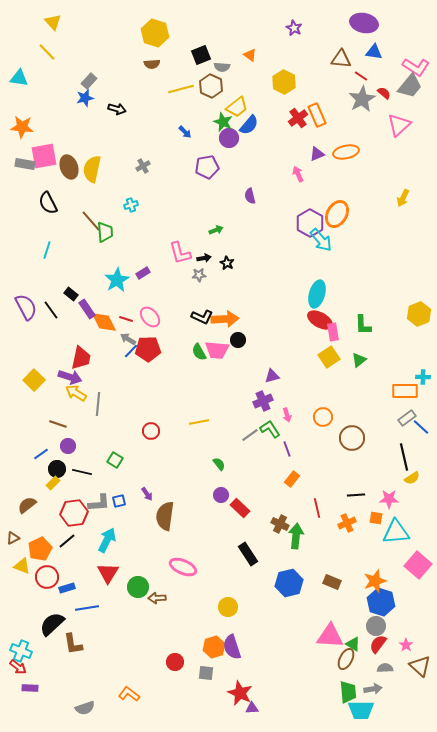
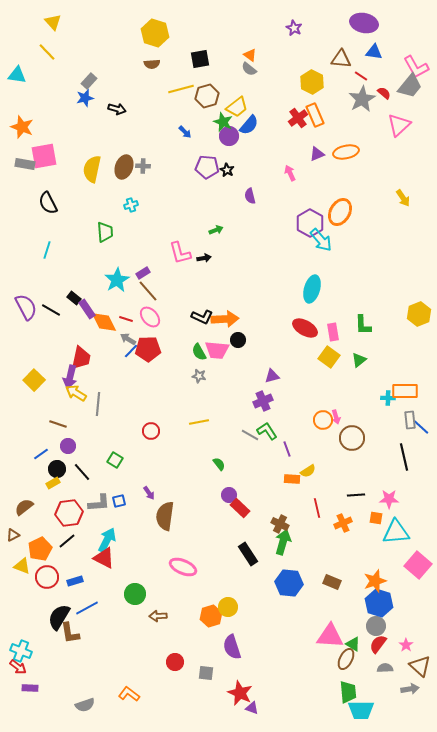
black square at (201, 55): moved 1 px left, 4 px down; rotated 12 degrees clockwise
gray semicircle at (222, 67): moved 27 px right, 2 px down; rotated 35 degrees clockwise
pink L-shape at (416, 67): rotated 28 degrees clockwise
cyan triangle at (19, 78): moved 2 px left, 3 px up
yellow hexagon at (284, 82): moved 28 px right
brown hexagon at (211, 86): moved 4 px left, 10 px down; rotated 20 degrees clockwise
orange rectangle at (317, 115): moved 2 px left
orange star at (22, 127): rotated 15 degrees clockwise
purple circle at (229, 138): moved 2 px up
gray cross at (143, 166): rotated 32 degrees clockwise
brown ellipse at (69, 167): moved 55 px right; rotated 40 degrees clockwise
purple pentagon at (207, 167): rotated 15 degrees clockwise
pink arrow at (298, 174): moved 8 px left, 1 px up
yellow arrow at (403, 198): rotated 60 degrees counterclockwise
orange ellipse at (337, 214): moved 3 px right, 2 px up
brown line at (91, 221): moved 57 px right, 70 px down
black star at (227, 263): moved 93 px up
gray star at (199, 275): moved 101 px down; rotated 16 degrees clockwise
black rectangle at (71, 294): moved 3 px right, 4 px down
cyan ellipse at (317, 294): moved 5 px left, 5 px up
black line at (51, 310): rotated 24 degrees counterclockwise
red ellipse at (320, 320): moved 15 px left, 8 px down
yellow square at (329, 357): rotated 20 degrees counterclockwise
purple arrow at (70, 377): rotated 85 degrees clockwise
cyan cross at (423, 377): moved 35 px left, 21 px down
pink arrow at (287, 415): moved 49 px right, 2 px down
orange circle at (323, 417): moved 3 px down
gray rectangle at (407, 418): moved 3 px right, 2 px down; rotated 60 degrees counterclockwise
green L-shape at (270, 429): moved 3 px left, 2 px down
gray line at (250, 435): rotated 66 degrees clockwise
black line at (82, 472): rotated 36 degrees clockwise
yellow semicircle at (412, 478): moved 104 px left, 7 px up
orange rectangle at (292, 479): rotated 56 degrees clockwise
yellow rectangle at (53, 483): rotated 16 degrees clockwise
purple arrow at (147, 494): moved 2 px right, 1 px up
purple circle at (221, 495): moved 8 px right
brown semicircle at (27, 505): moved 3 px left, 2 px down
red hexagon at (74, 513): moved 5 px left
orange cross at (347, 523): moved 4 px left
green arrow at (296, 536): moved 13 px left, 6 px down; rotated 10 degrees clockwise
brown triangle at (13, 538): moved 3 px up
red triangle at (108, 573): moved 4 px left, 15 px up; rotated 35 degrees counterclockwise
blue hexagon at (289, 583): rotated 20 degrees clockwise
green circle at (138, 587): moved 3 px left, 7 px down
blue rectangle at (67, 588): moved 8 px right, 7 px up
brown arrow at (157, 598): moved 1 px right, 18 px down
blue hexagon at (381, 602): moved 2 px left, 1 px down
blue line at (87, 608): rotated 20 degrees counterclockwise
black semicircle at (52, 624): moved 7 px right, 7 px up; rotated 16 degrees counterclockwise
brown L-shape at (73, 644): moved 3 px left, 11 px up
orange hexagon at (214, 647): moved 3 px left, 31 px up
gray arrow at (373, 689): moved 37 px right
gray semicircle at (85, 708): moved 3 px up
purple triangle at (252, 708): rotated 24 degrees clockwise
